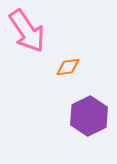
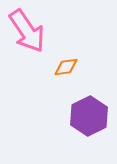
orange diamond: moved 2 px left
